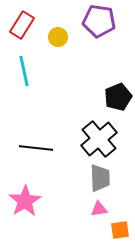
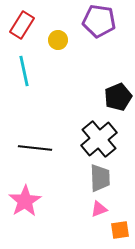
yellow circle: moved 3 px down
black line: moved 1 px left
pink triangle: rotated 12 degrees counterclockwise
